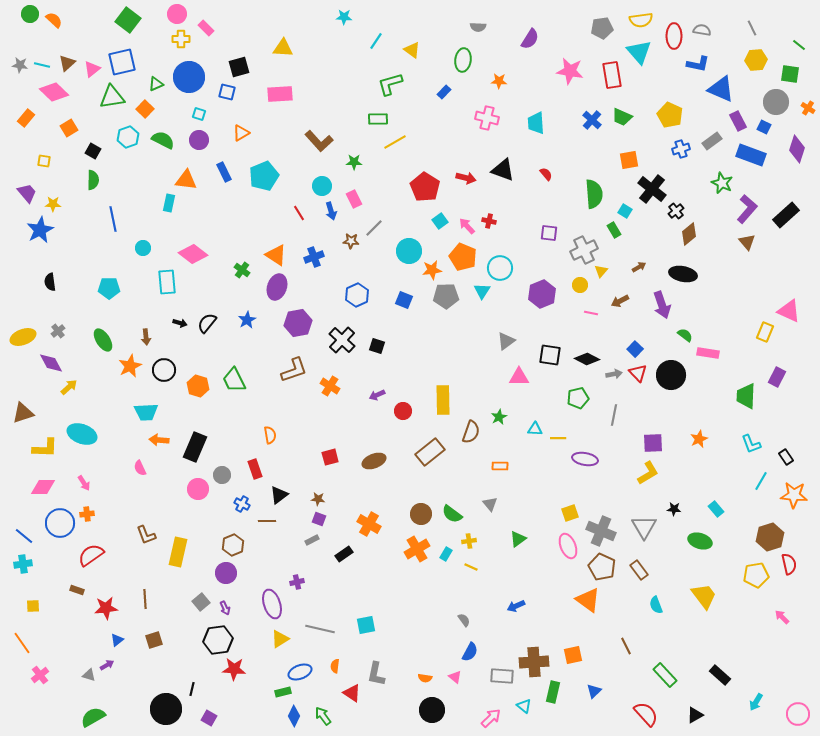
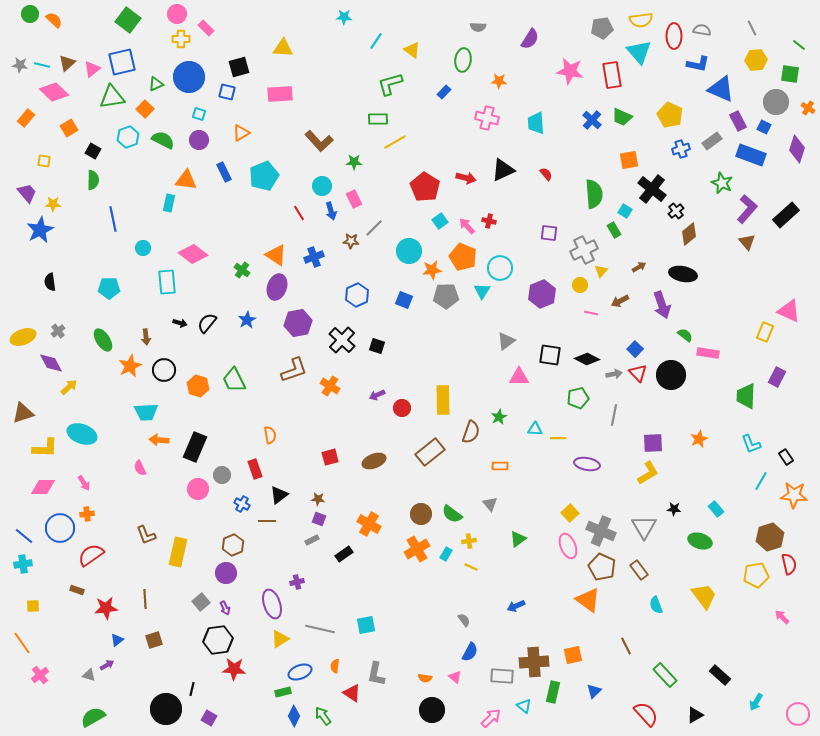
black triangle at (503, 170): rotated 45 degrees counterclockwise
red circle at (403, 411): moved 1 px left, 3 px up
purple ellipse at (585, 459): moved 2 px right, 5 px down
yellow square at (570, 513): rotated 24 degrees counterclockwise
blue circle at (60, 523): moved 5 px down
